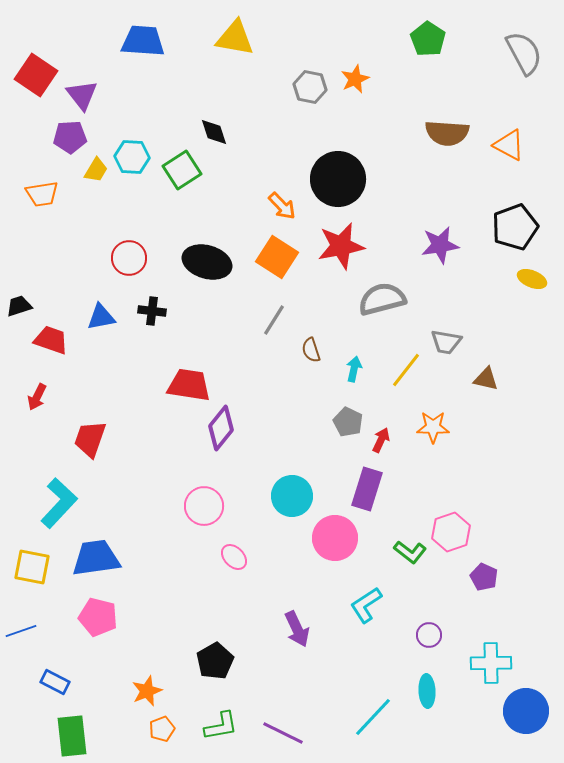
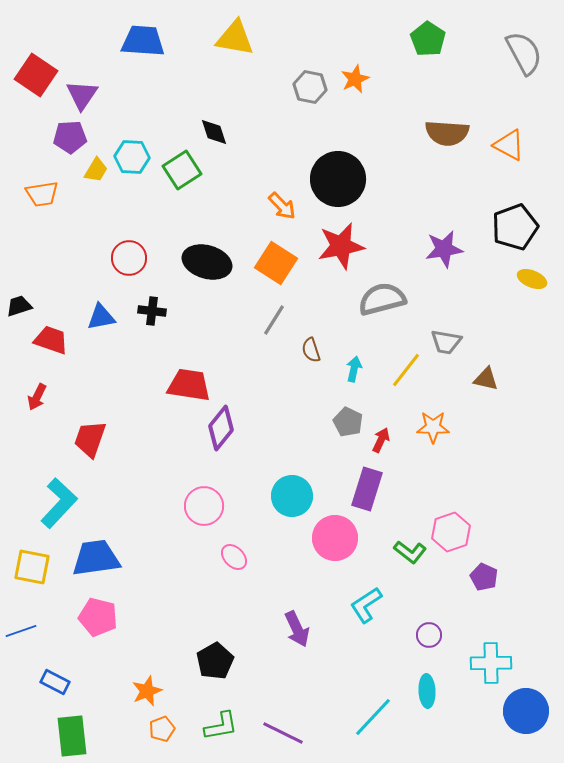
purple triangle at (82, 95): rotated 12 degrees clockwise
purple star at (440, 245): moved 4 px right, 4 px down
orange square at (277, 257): moved 1 px left, 6 px down
